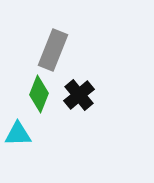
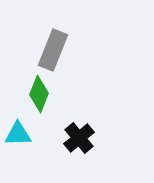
black cross: moved 43 px down
